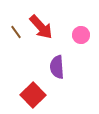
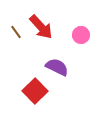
purple semicircle: rotated 120 degrees clockwise
red square: moved 2 px right, 4 px up
